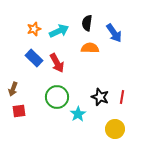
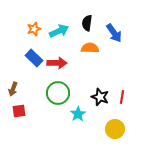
red arrow: rotated 60 degrees counterclockwise
green circle: moved 1 px right, 4 px up
